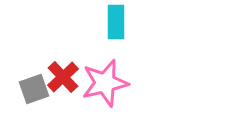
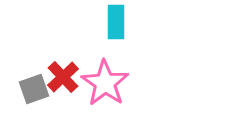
pink star: rotated 24 degrees counterclockwise
